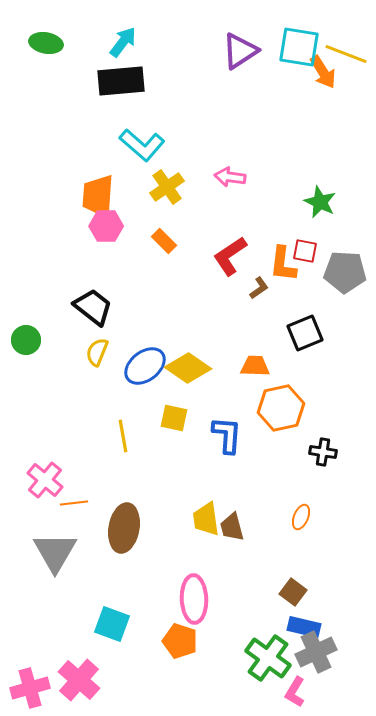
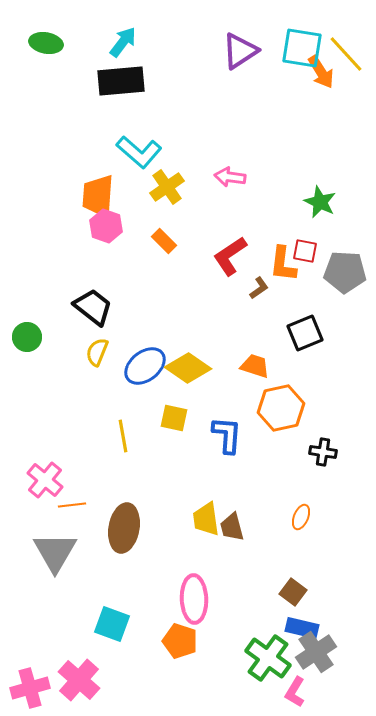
cyan square at (299, 47): moved 3 px right, 1 px down
yellow line at (346, 54): rotated 27 degrees clockwise
orange arrow at (323, 72): moved 2 px left
cyan L-shape at (142, 145): moved 3 px left, 7 px down
pink hexagon at (106, 226): rotated 20 degrees clockwise
green circle at (26, 340): moved 1 px right, 3 px up
orange trapezoid at (255, 366): rotated 16 degrees clockwise
orange line at (74, 503): moved 2 px left, 2 px down
blue rectangle at (304, 627): moved 2 px left, 1 px down
gray cross at (316, 652): rotated 9 degrees counterclockwise
